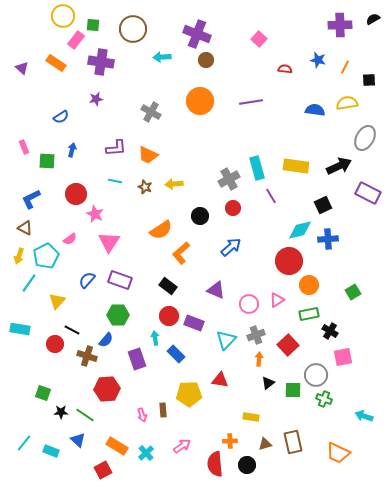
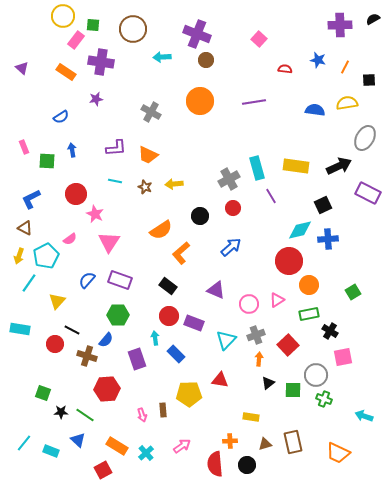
orange rectangle at (56, 63): moved 10 px right, 9 px down
purple line at (251, 102): moved 3 px right
blue arrow at (72, 150): rotated 24 degrees counterclockwise
